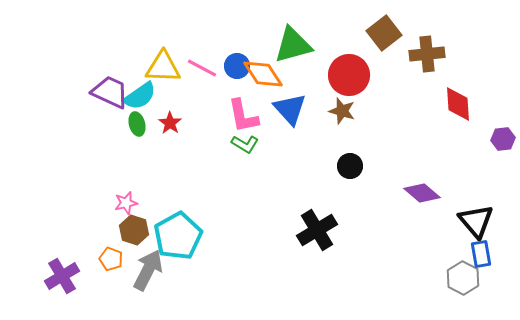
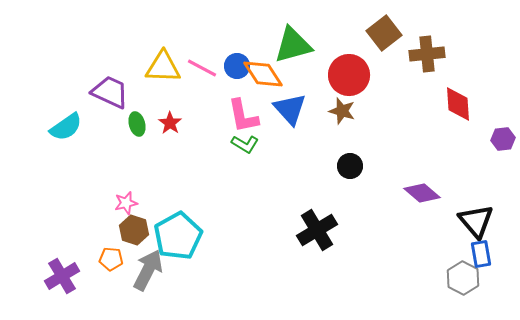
cyan semicircle: moved 74 px left, 31 px down
orange pentagon: rotated 15 degrees counterclockwise
